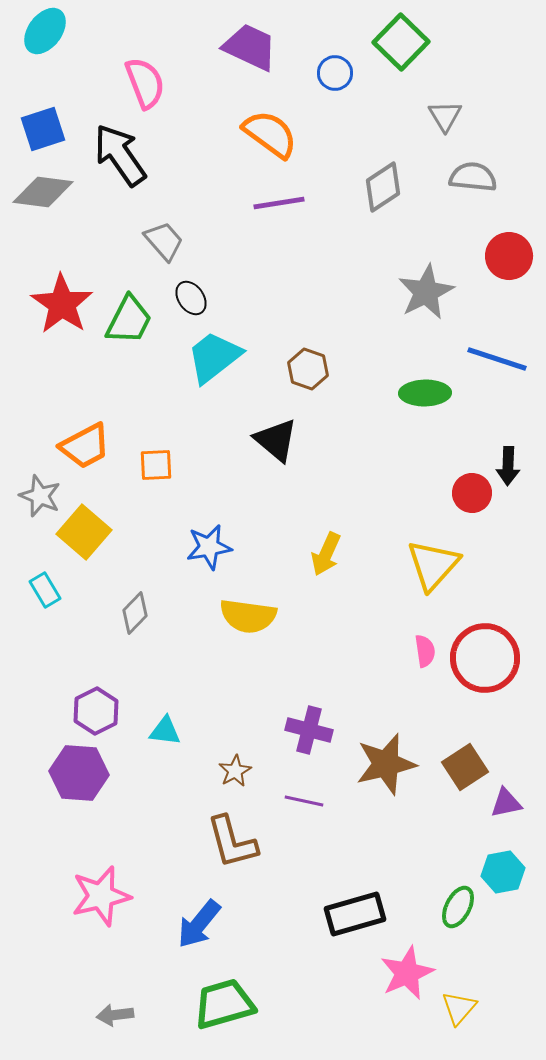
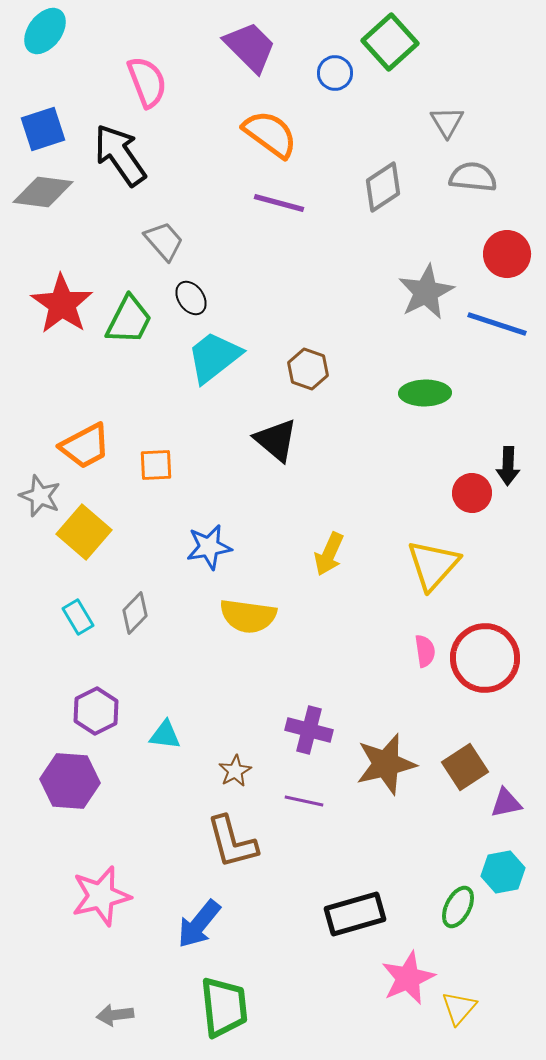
green square at (401, 42): moved 11 px left; rotated 4 degrees clockwise
purple trapezoid at (250, 47): rotated 20 degrees clockwise
pink semicircle at (145, 83): moved 2 px right, 1 px up
gray triangle at (445, 116): moved 2 px right, 6 px down
purple line at (279, 203): rotated 24 degrees clockwise
red circle at (509, 256): moved 2 px left, 2 px up
blue line at (497, 359): moved 35 px up
yellow arrow at (326, 554): moved 3 px right
cyan rectangle at (45, 590): moved 33 px right, 27 px down
cyan triangle at (165, 731): moved 4 px down
purple hexagon at (79, 773): moved 9 px left, 8 px down
pink star at (407, 973): moved 1 px right, 5 px down
green trapezoid at (224, 1004): moved 3 px down; rotated 100 degrees clockwise
